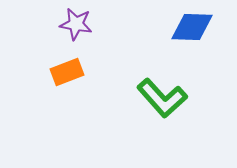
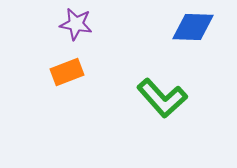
blue diamond: moved 1 px right
